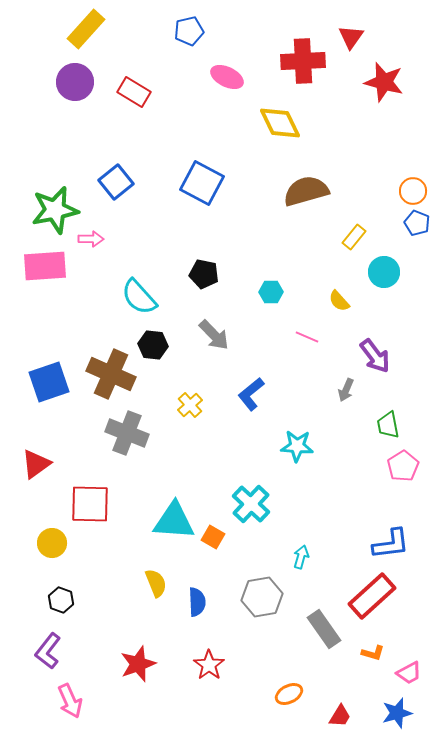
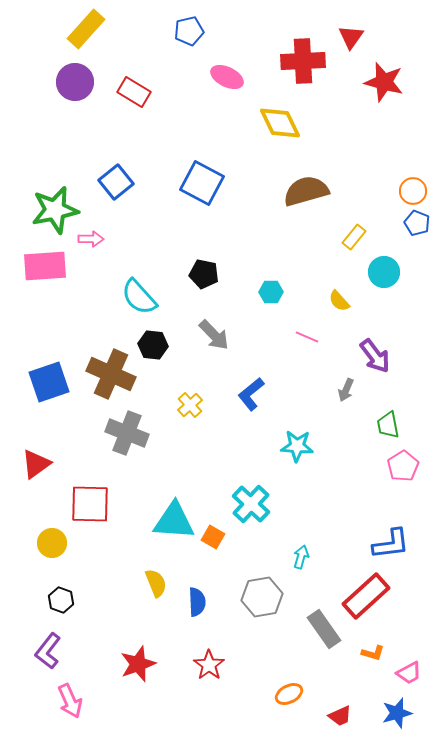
red rectangle at (372, 596): moved 6 px left
red trapezoid at (340, 716): rotated 35 degrees clockwise
